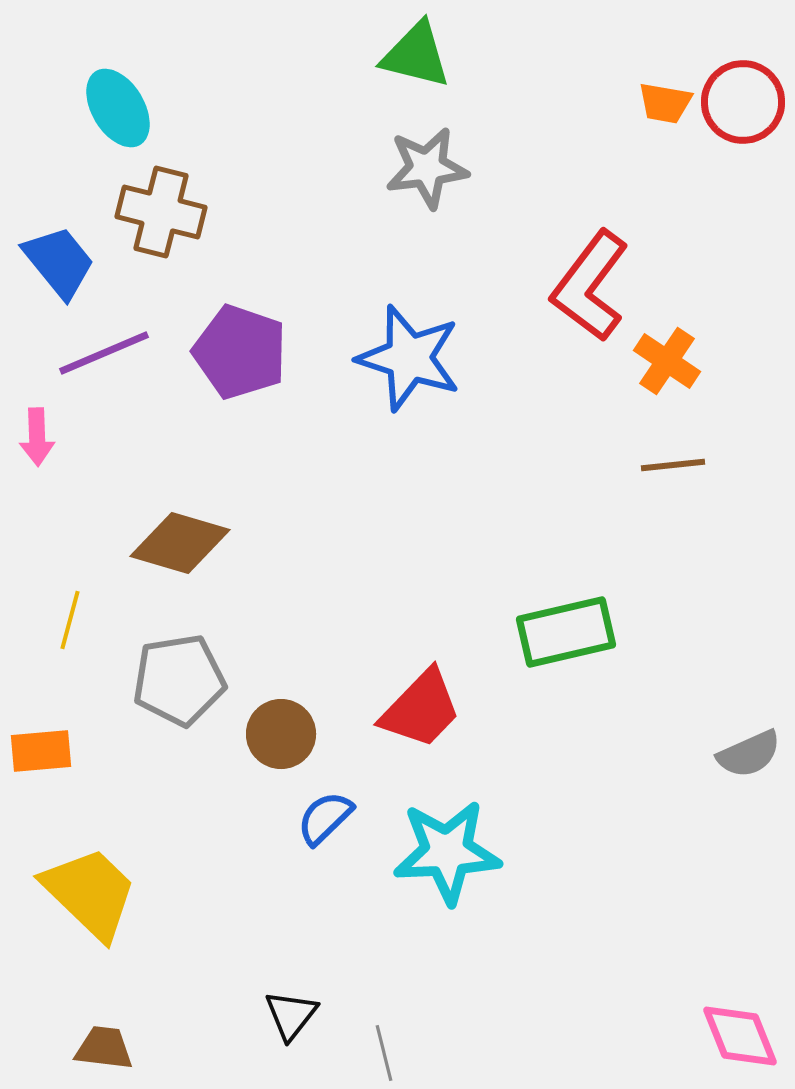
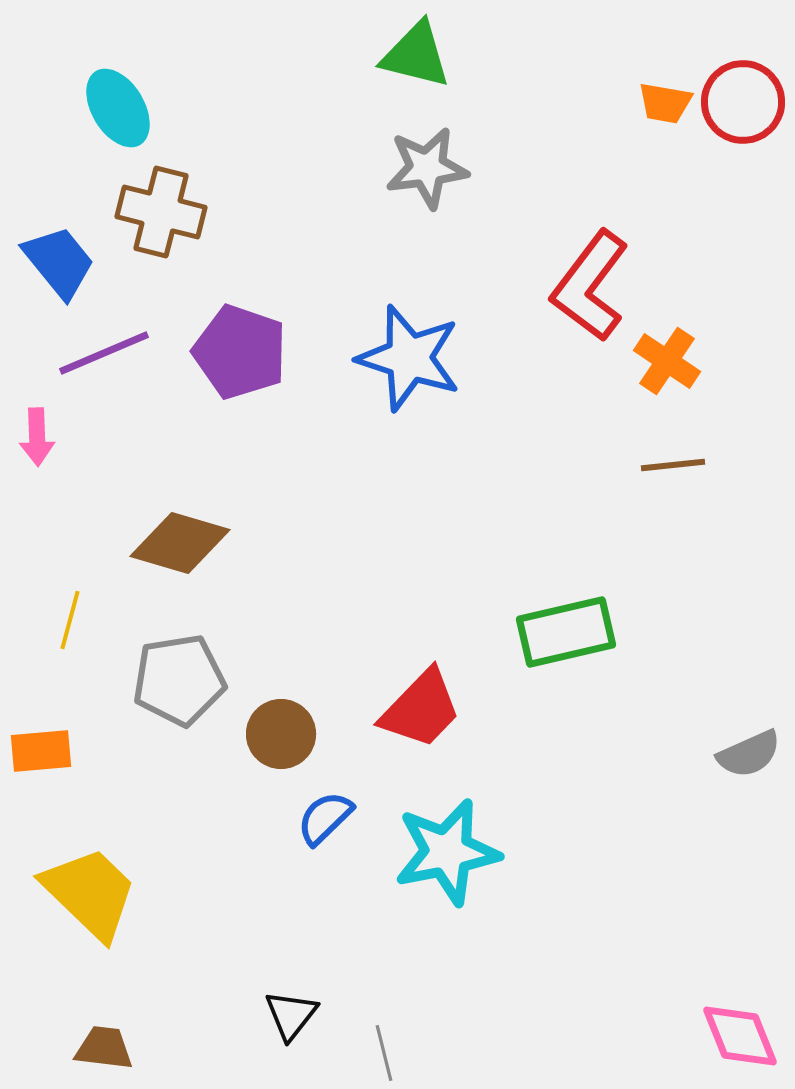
cyan star: rotated 8 degrees counterclockwise
